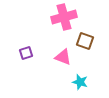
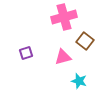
brown square: rotated 18 degrees clockwise
pink triangle: rotated 36 degrees counterclockwise
cyan star: moved 1 px left, 1 px up
